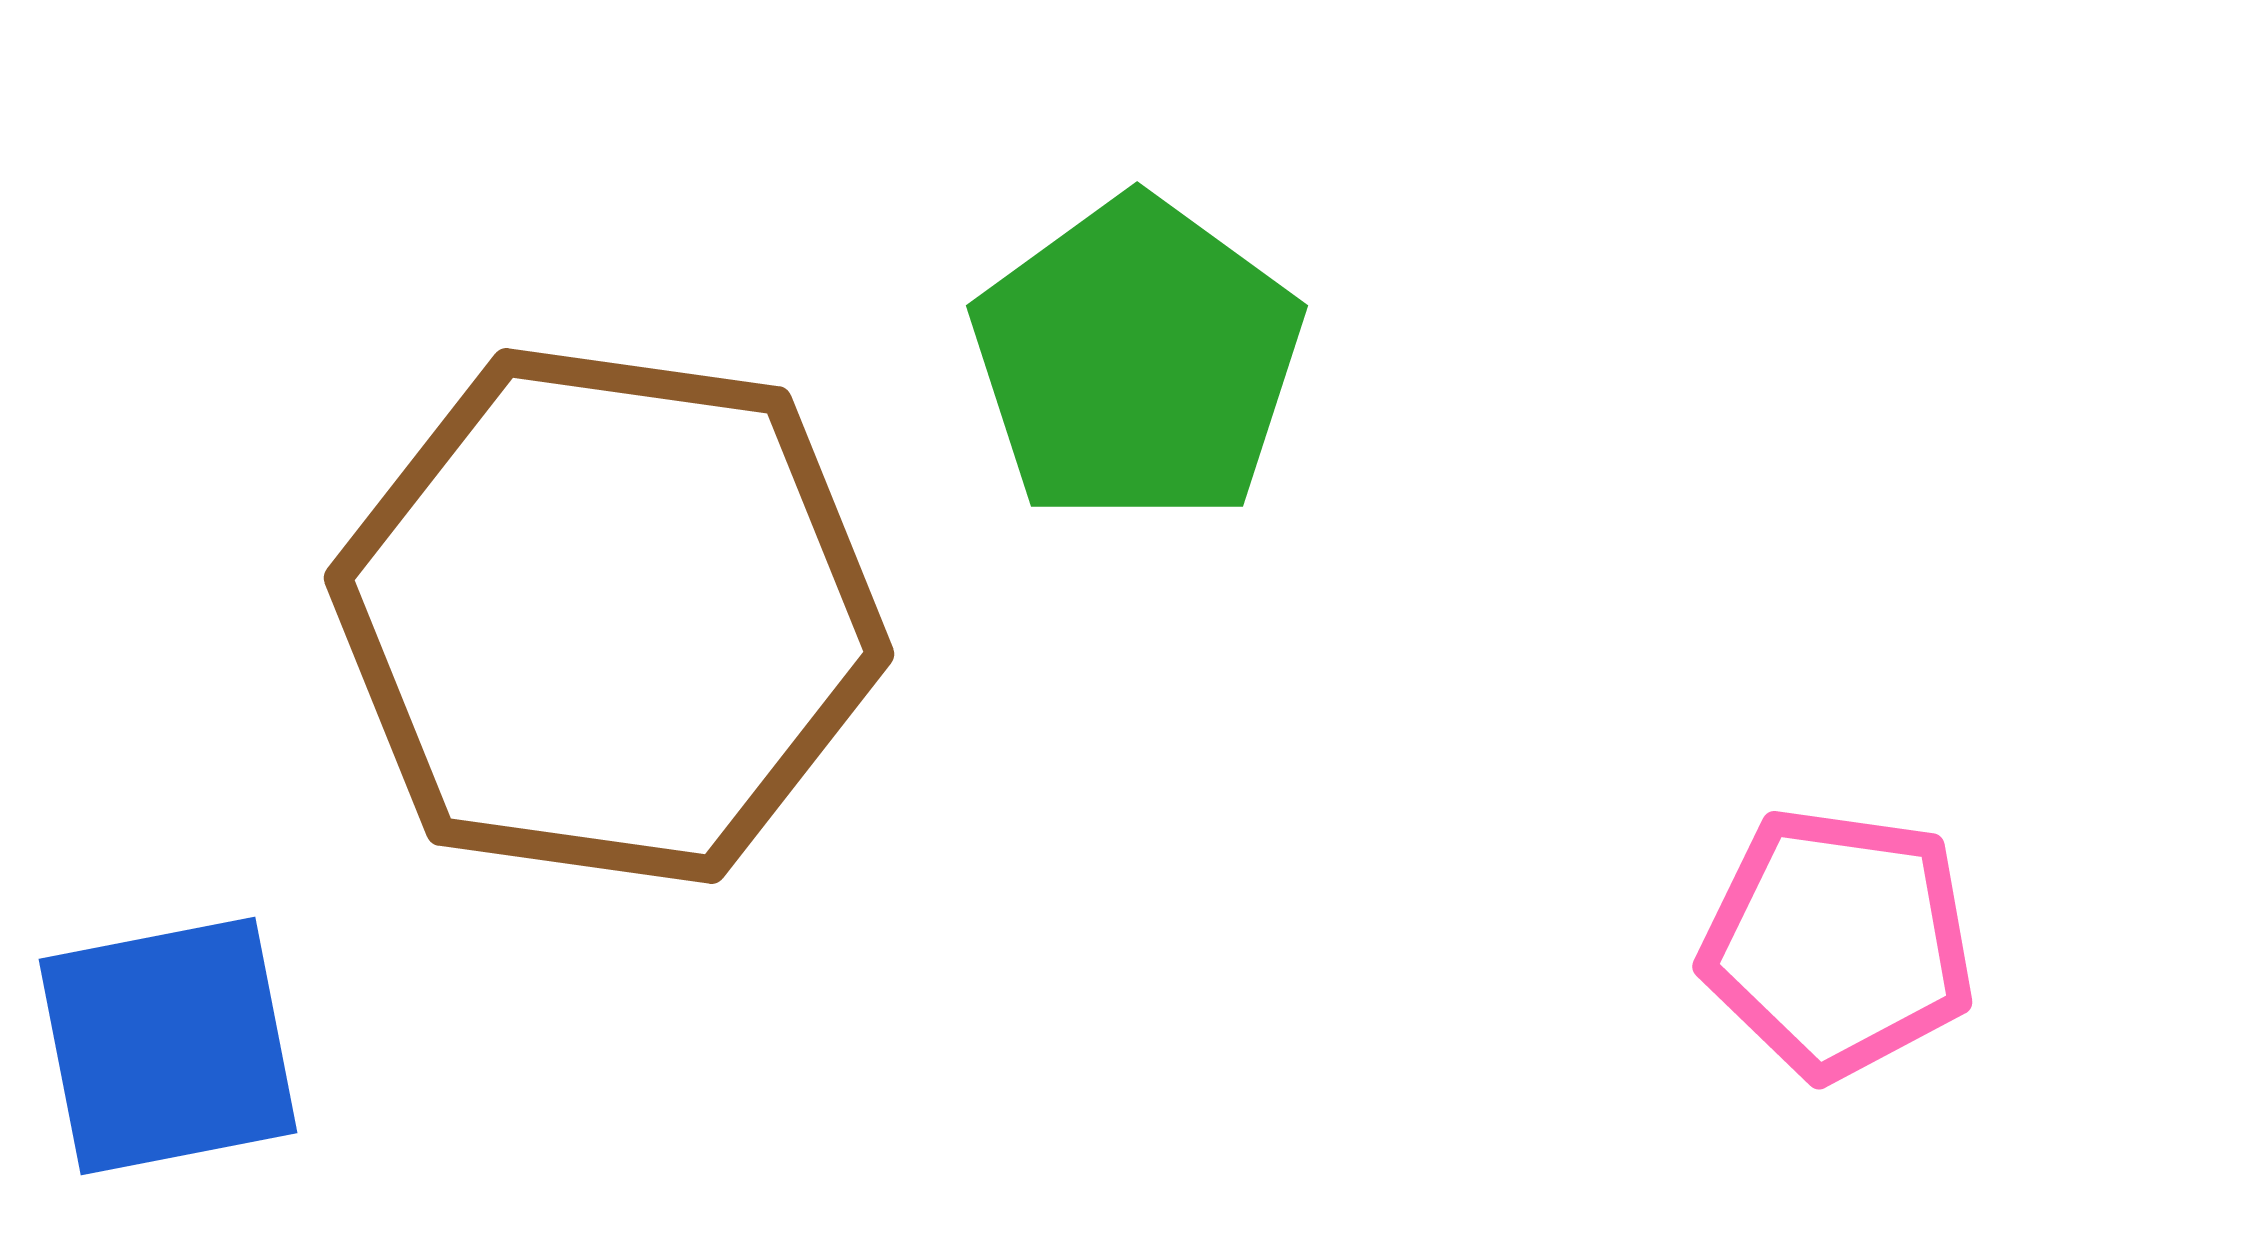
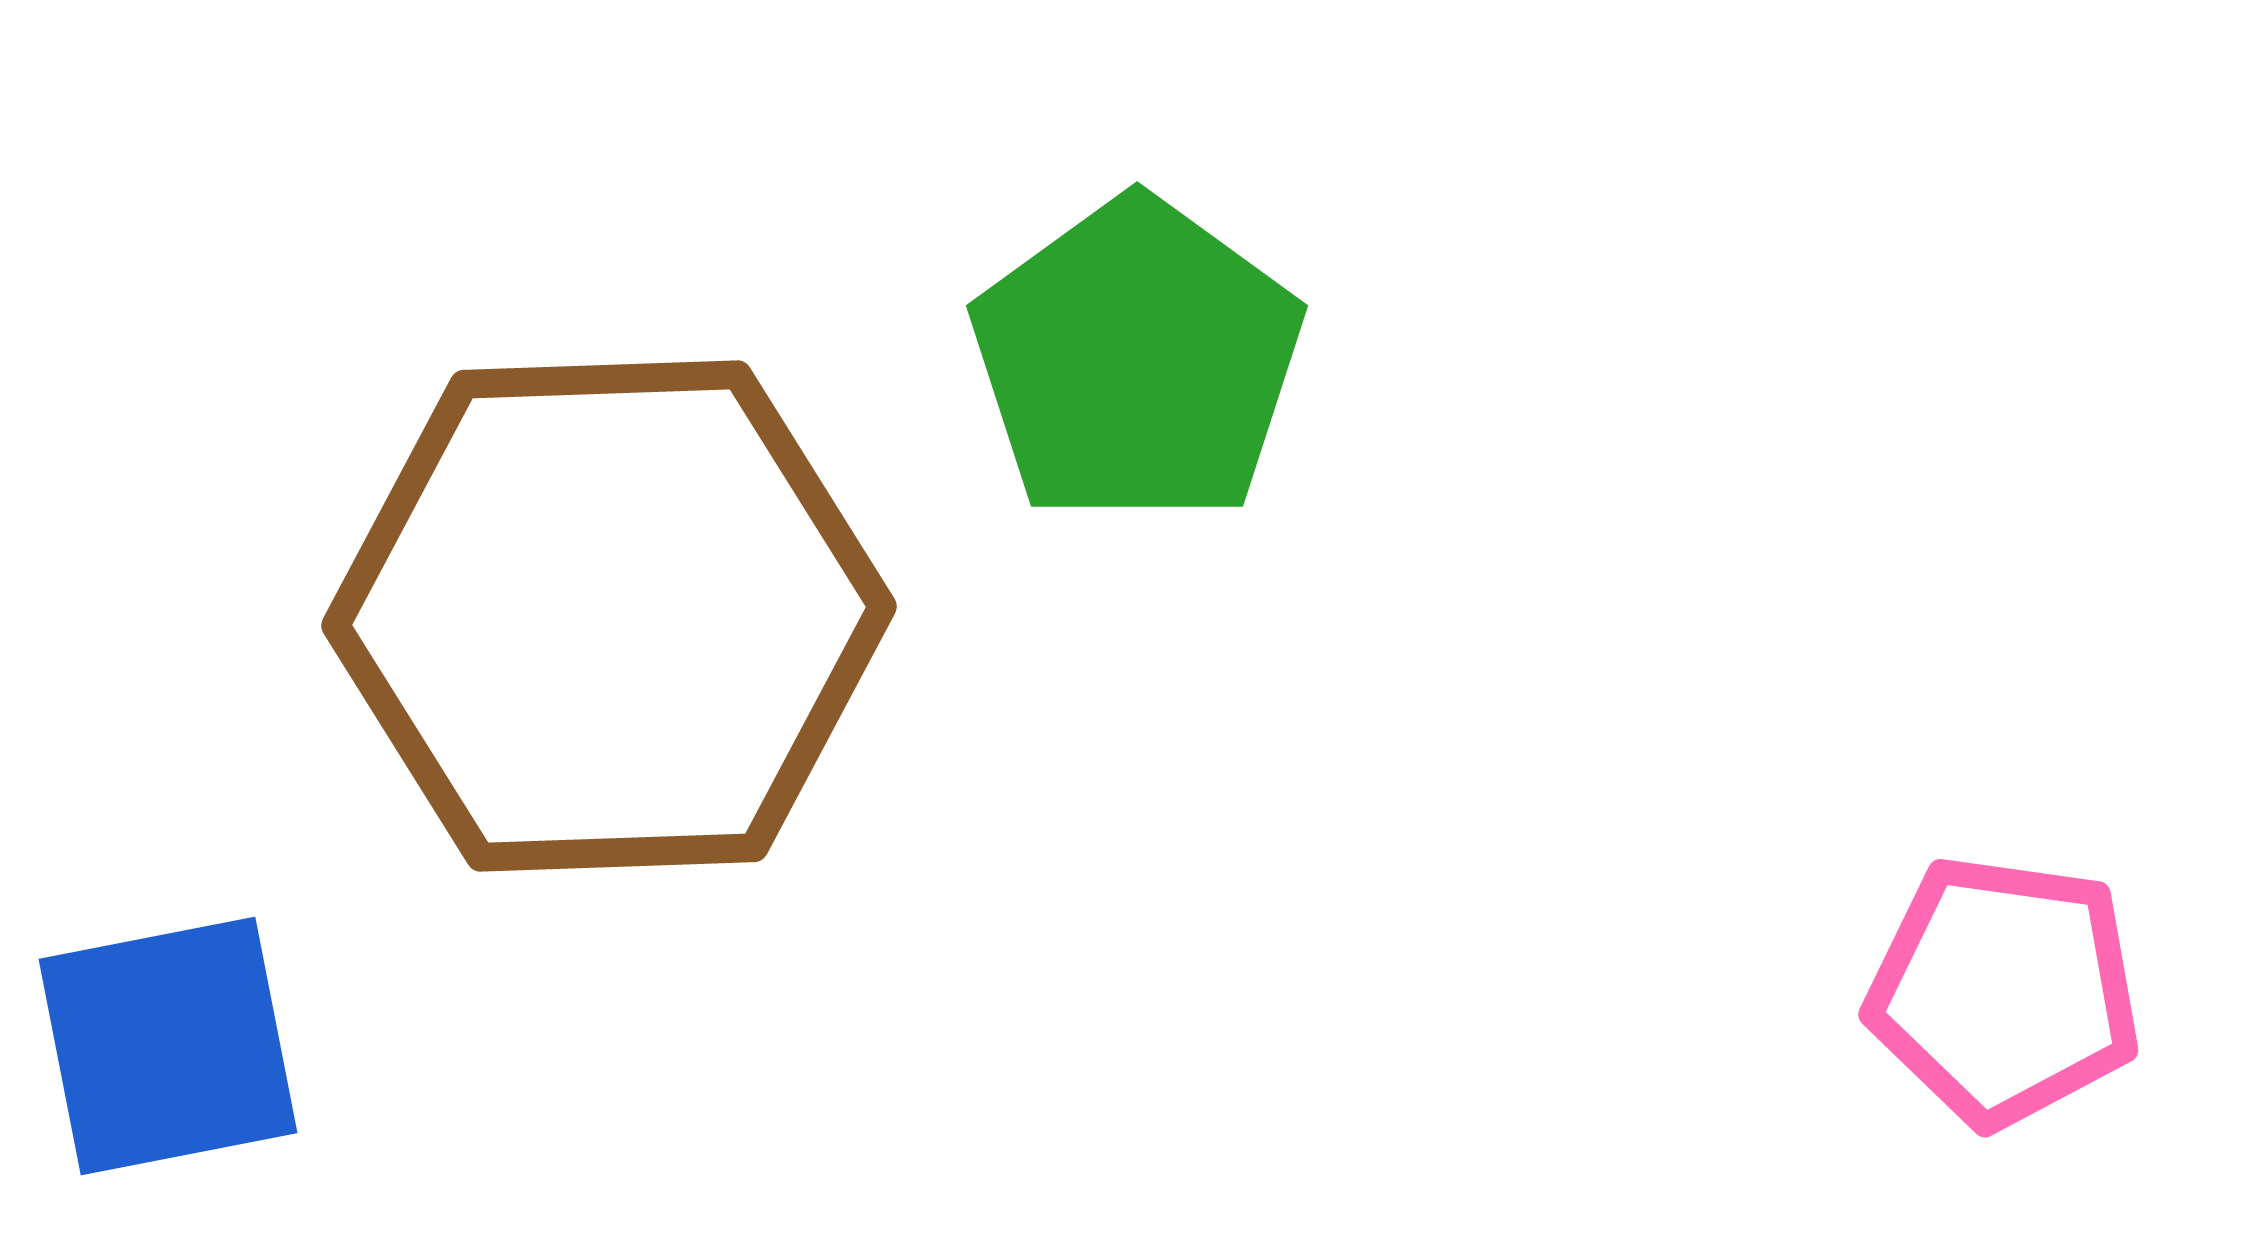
brown hexagon: rotated 10 degrees counterclockwise
pink pentagon: moved 166 px right, 48 px down
